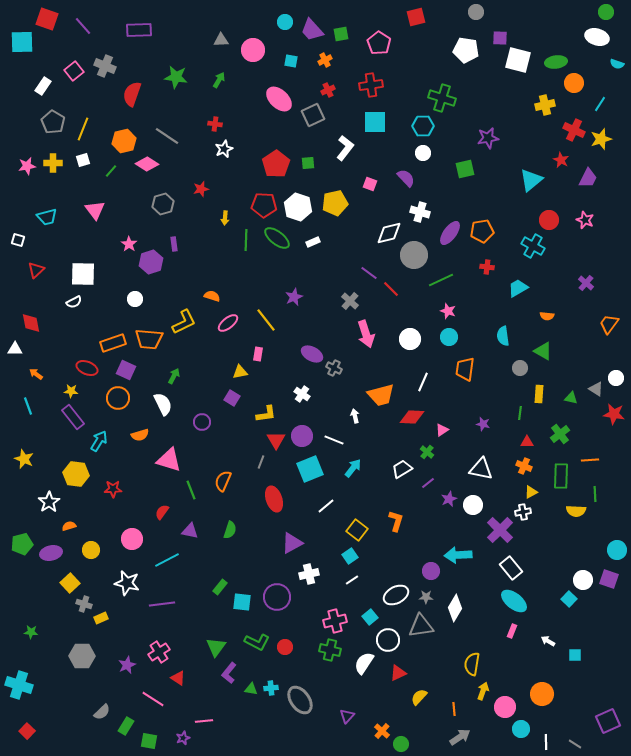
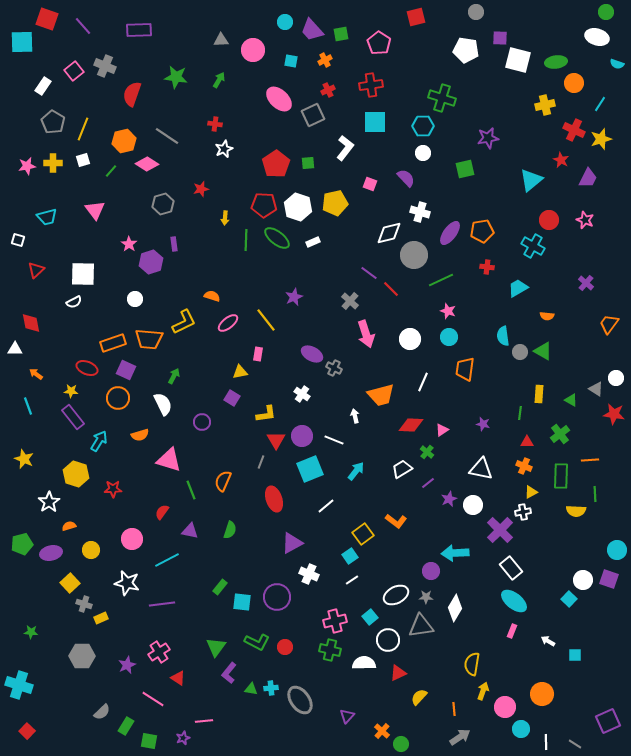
gray circle at (520, 368): moved 16 px up
green triangle at (571, 398): moved 2 px down; rotated 16 degrees clockwise
red diamond at (412, 417): moved 1 px left, 8 px down
cyan arrow at (353, 468): moved 3 px right, 3 px down
yellow hexagon at (76, 474): rotated 10 degrees clockwise
orange L-shape at (396, 521): rotated 110 degrees clockwise
yellow square at (357, 530): moved 6 px right, 4 px down; rotated 15 degrees clockwise
cyan arrow at (458, 555): moved 3 px left, 2 px up
white cross at (309, 574): rotated 36 degrees clockwise
white semicircle at (364, 663): rotated 55 degrees clockwise
